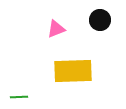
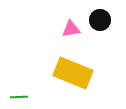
pink triangle: moved 15 px right; rotated 12 degrees clockwise
yellow rectangle: moved 2 px down; rotated 24 degrees clockwise
